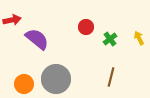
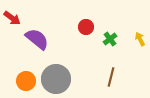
red arrow: moved 2 px up; rotated 48 degrees clockwise
yellow arrow: moved 1 px right, 1 px down
orange circle: moved 2 px right, 3 px up
